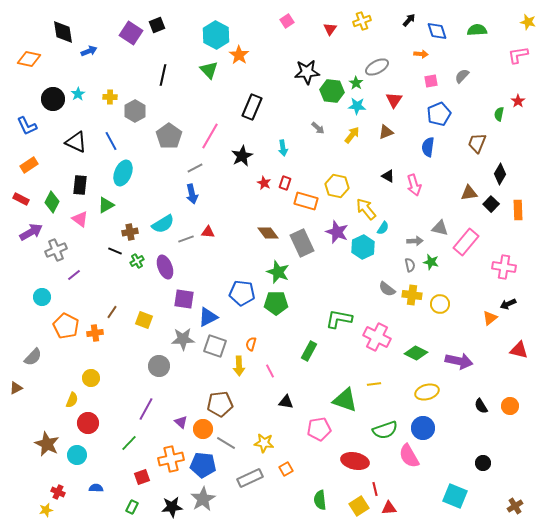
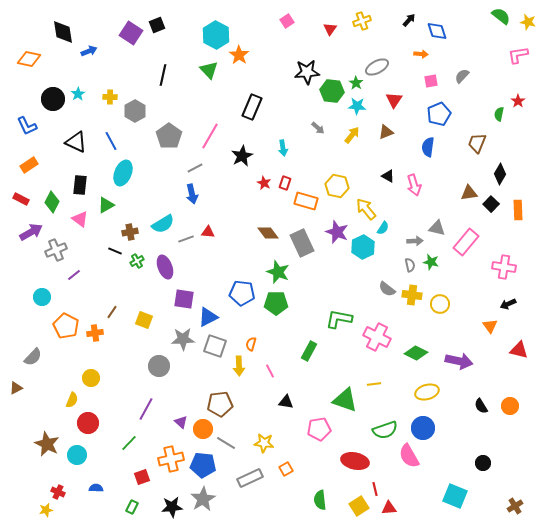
green semicircle at (477, 30): moved 24 px right, 14 px up; rotated 42 degrees clockwise
gray triangle at (440, 228): moved 3 px left
orange triangle at (490, 318): moved 8 px down; rotated 28 degrees counterclockwise
